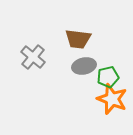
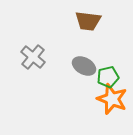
brown trapezoid: moved 10 px right, 18 px up
gray ellipse: rotated 40 degrees clockwise
